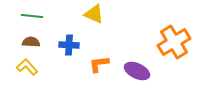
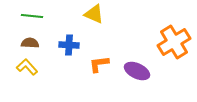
brown semicircle: moved 1 px left, 1 px down
